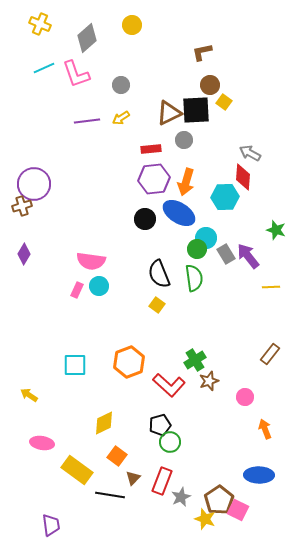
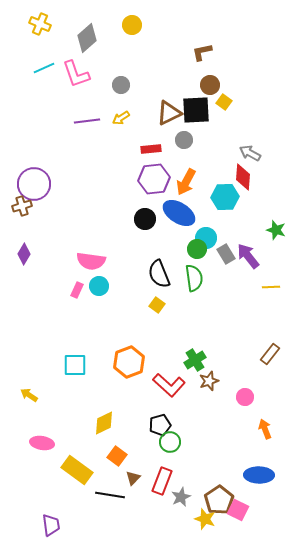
orange arrow at (186, 182): rotated 12 degrees clockwise
